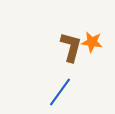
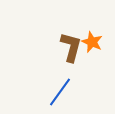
orange star: rotated 15 degrees clockwise
